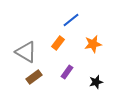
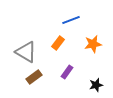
blue line: rotated 18 degrees clockwise
black star: moved 3 px down
